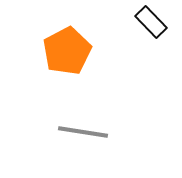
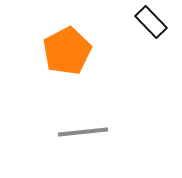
gray line: rotated 15 degrees counterclockwise
